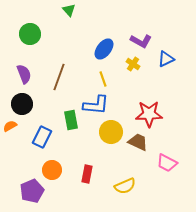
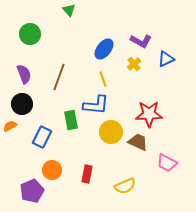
yellow cross: moved 1 px right; rotated 16 degrees clockwise
